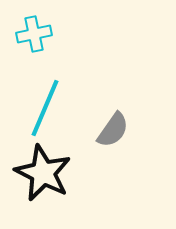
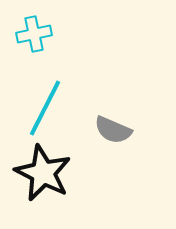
cyan line: rotated 4 degrees clockwise
gray semicircle: rotated 78 degrees clockwise
